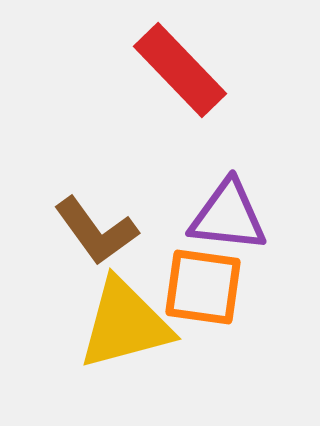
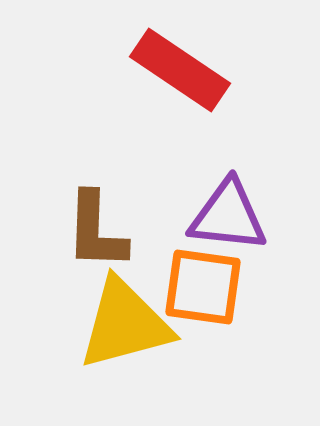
red rectangle: rotated 12 degrees counterclockwise
brown L-shape: rotated 38 degrees clockwise
